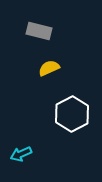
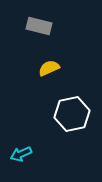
gray rectangle: moved 5 px up
white hexagon: rotated 16 degrees clockwise
